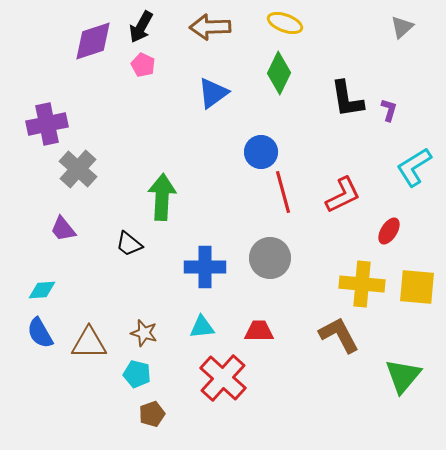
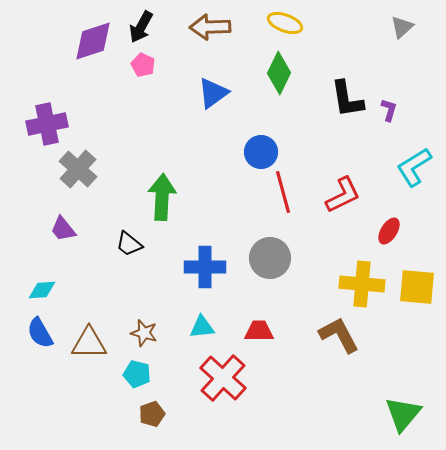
green triangle: moved 38 px down
